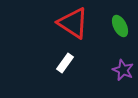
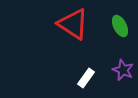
red triangle: moved 1 px down
white rectangle: moved 21 px right, 15 px down
